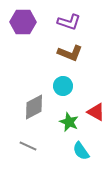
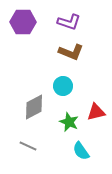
brown L-shape: moved 1 px right, 1 px up
red triangle: rotated 42 degrees counterclockwise
